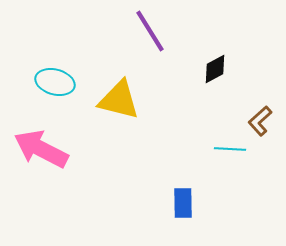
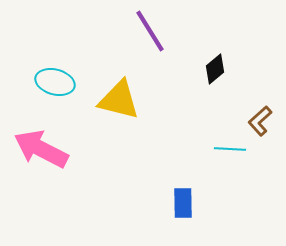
black diamond: rotated 12 degrees counterclockwise
